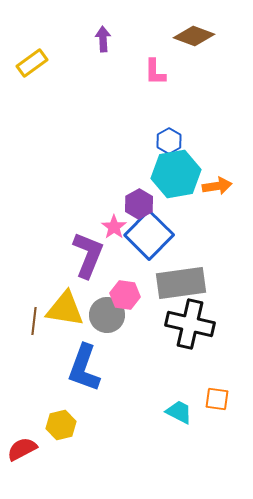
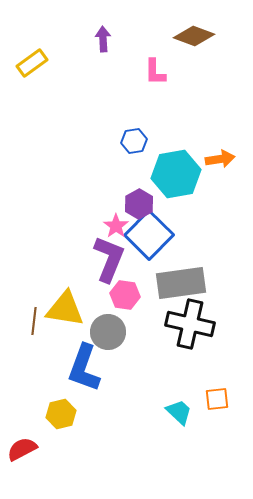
blue hexagon: moved 35 px left; rotated 20 degrees clockwise
orange arrow: moved 3 px right, 27 px up
pink star: moved 2 px right, 1 px up
purple L-shape: moved 21 px right, 4 px down
gray circle: moved 1 px right, 17 px down
orange square: rotated 15 degrees counterclockwise
cyan trapezoid: rotated 16 degrees clockwise
yellow hexagon: moved 11 px up
